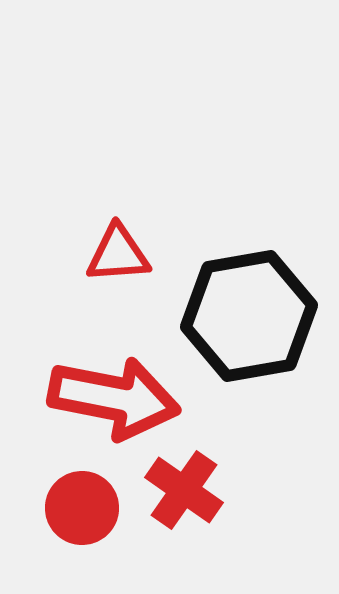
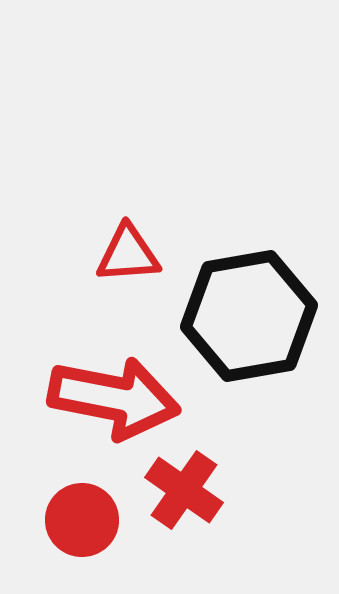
red triangle: moved 10 px right
red circle: moved 12 px down
